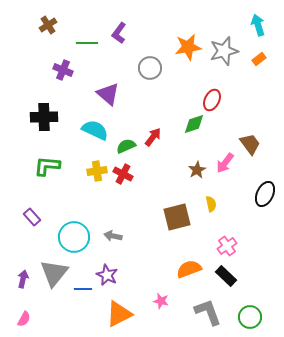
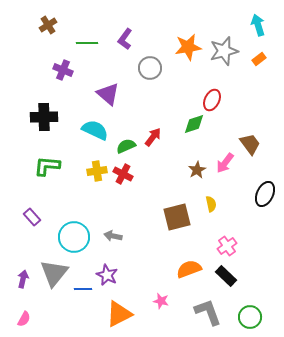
purple L-shape: moved 6 px right, 6 px down
